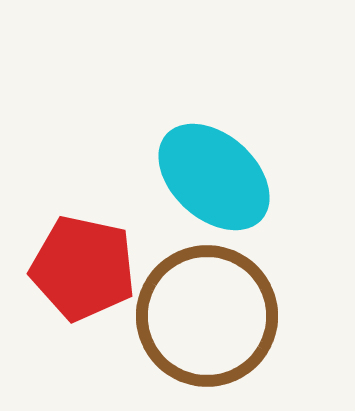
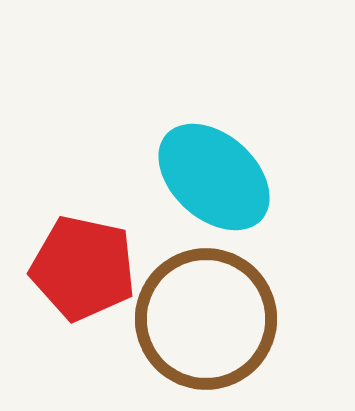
brown circle: moved 1 px left, 3 px down
